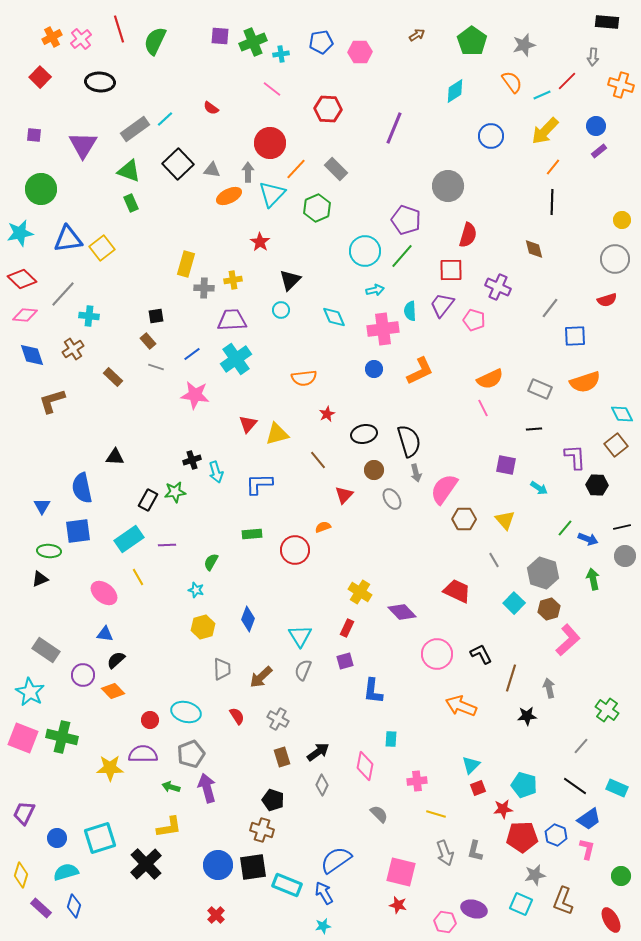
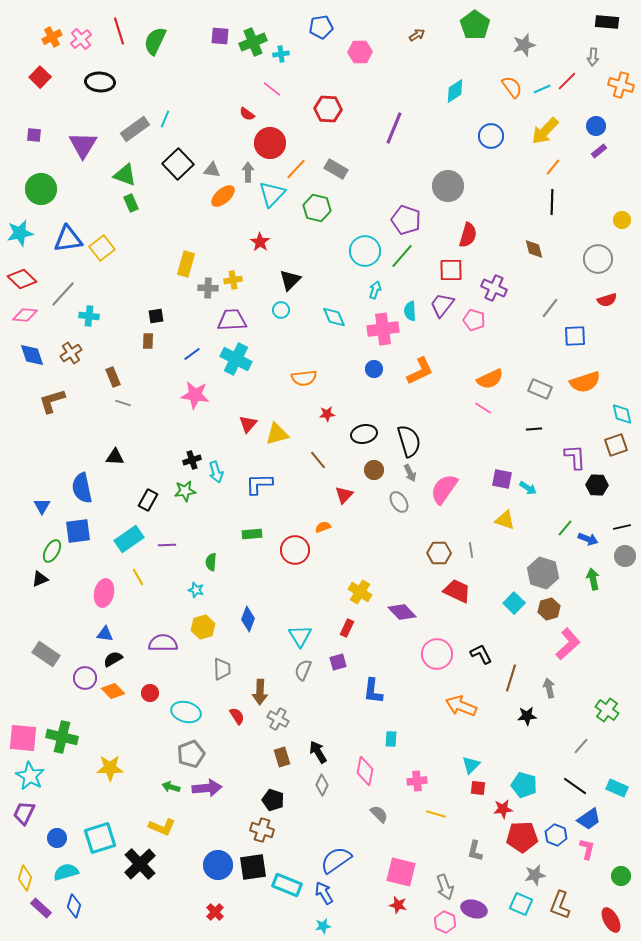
red line at (119, 29): moved 2 px down
green pentagon at (472, 41): moved 3 px right, 16 px up
blue pentagon at (321, 42): moved 15 px up
orange semicircle at (512, 82): moved 5 px down
cyan line at (542, 95): moved 6 px up
red semicircle at (211, 108): moved 36 px right, 6 px down
cyan line at (165, 119): rotated 24 degrees counterclockwise
gray rectangle at (336, 169): rotated 15 degrees counterclockwise
green triangle at (129, 171): moved 4 px left, 4 px down
orange ellipse at (229, 196): moved 6 px left; rotated 15 degrees counterclockwise
green hexagon at (317, 208): rotated 24 degrees counterclockwise
gray circle at (615, 259): moved 17 px left
purple cross at (498, 287): moved 4 px left, 1 px down
gray cross at (204, 288): moved 4 px right
cyan arrow at (375, 290): rotated 60 degrees counterclockwise
brown rectangle at (148, 341): rotated 42 degrees clockwise
brown cross at (73, 349): moved 2 px left, 4 px down
cyan cross at (236, 359): rotated 28 degrees counterclockwise
gray line at (156, 367): moved 33 px left, 36 px down
brown rectangle at (113, 377): rotated 24 degrees clockwise
pink line at (483, 408): rotated 30 degrees counterclockwise
red star at (327, 414): rotated 21 degrees clockwise
cyan diamond at (622, 414): rotated 15 degrees clockwise
brown square at (616, 445): rotated 20 degrees clockwise
purple square at (506, 465): moved 4 px left, 14 px down
gray arrow at (416, 473): moved 6 px left; rotated 12 degrees counterclockwise
cyan arrow at (539, 488): moved 11 px left
green star at (175, 492): moved 10 px right, 1 px up
gray ellipse at (392, 499): moved 7 px right, 3 px down
brown hexagon at (464, 519): moved 25 px left, 34 px down
yellow triangle at (505, 520): rotated 30 degrees counterclockwise
green ellipse at (49, 551): moved 3 px right; rotated 65 degrees counterclockwise
gray line at (494, 560): moved 23 px left, 10 px up; rotated 21 degrees clockwise
green semicircle at (211, 562): rotated 24 degrees counterclockwise
pink ellipse at (104, 593): rotated 64 degrees clockwise
pink L-shape at (568, 640): moved 4 px down
gray rectangle at (46, 650): moved 4 px down
black semicircle at (116, 660): moved 3 px left, 1 px up; rotated 12 degrees clockwise
purple square at (345, 661): moved 7 px left, 1 px down
purple circle at (83, 675): moved 2 px right, 3 px down
brown arrow at (261, 677): moved 1 px left, 15 px down; rotated 45 degrees counterclockwise
cyan star at (30, 692): moved 84 px down
red circle at (150, 720): moved 27 px up
pink square at (23, 738): rotated 16 degrees counterclockwise
black arrow at (318, 752): rotated 85 degrees counterclockwise
purple semicircle at (143, 754): moved 20 px right, 111 px up
pink diamond at (365, 766): moved 5 px down
purple arrow at (207, 788): rotated 100 degrees clockwise
red square at (478, 788): rotated 28 degrees clockwise
yellow L-shape at (169, 827): moved 7 px left; rotated 32 degrees clockwise
gray arrow at (445, 853): moved 34 px down
black cross at (146, 864): moved 6 px left
yellow diamond at (21, 875): moved 4 px right, 3 px down
brown L-shape at (563, 901): moved 3 px left, 4 px down
red cross at (216, 915): moved 1 px left, 3 px up
pink hexagon at (445, 922): rotated 15 degrees clockwise
